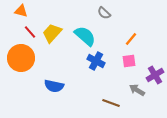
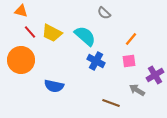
yellow trapezoid: rotated 105 degrees counterclockwise
orange circle: moved 2 px down
